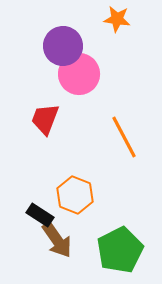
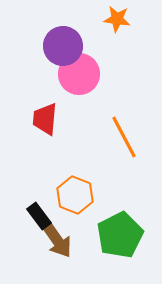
red trapezoid: rotated 16 degrees counterclockwise
black rectangle: moved 1 px left, 1 px down; rotated 20 degrees clockwise
green pentagon: moved 15 px up
